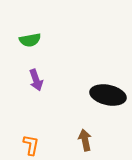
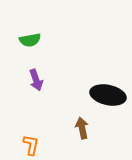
brown arrow: moved 3 px left, 12 px up
